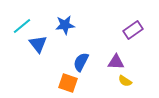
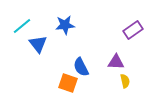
blue semicircle: moved 5 px down; rotated 54 degrees counterclockwise
yellow semicircle: rotated 136 degrees counterclockwise
